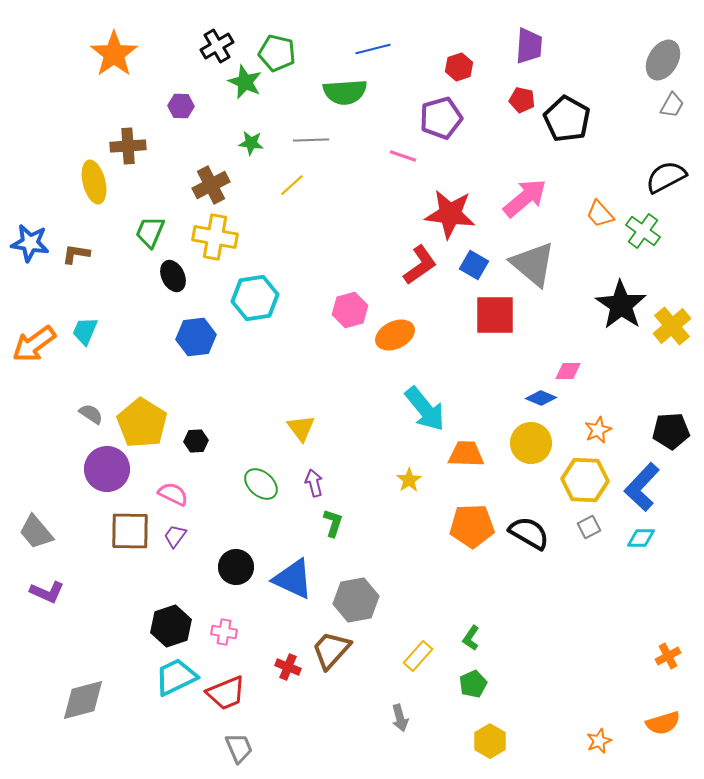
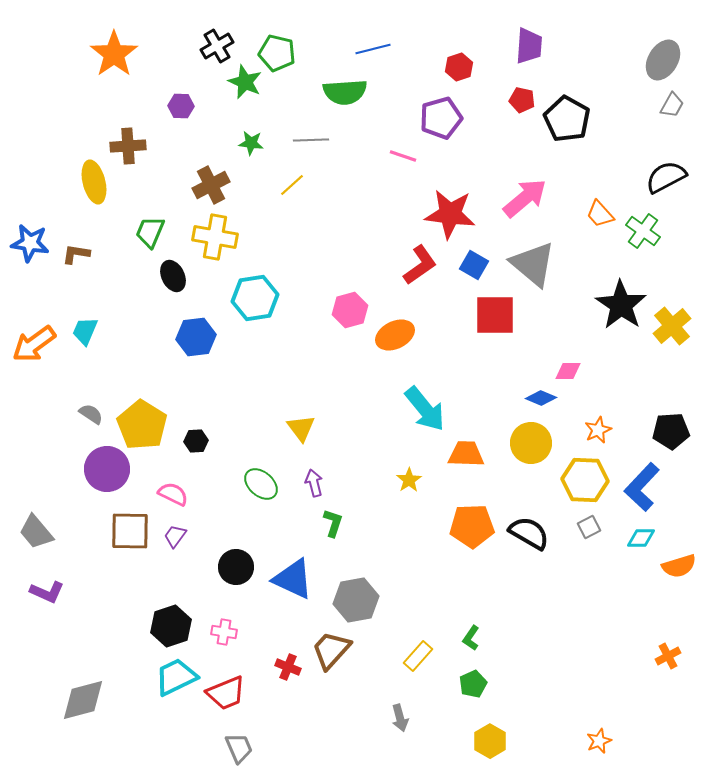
yellow pentagon at (142, 423): moved 2 px down
orange semicircle at (663, 723): moved 16 px right, 157 px up
